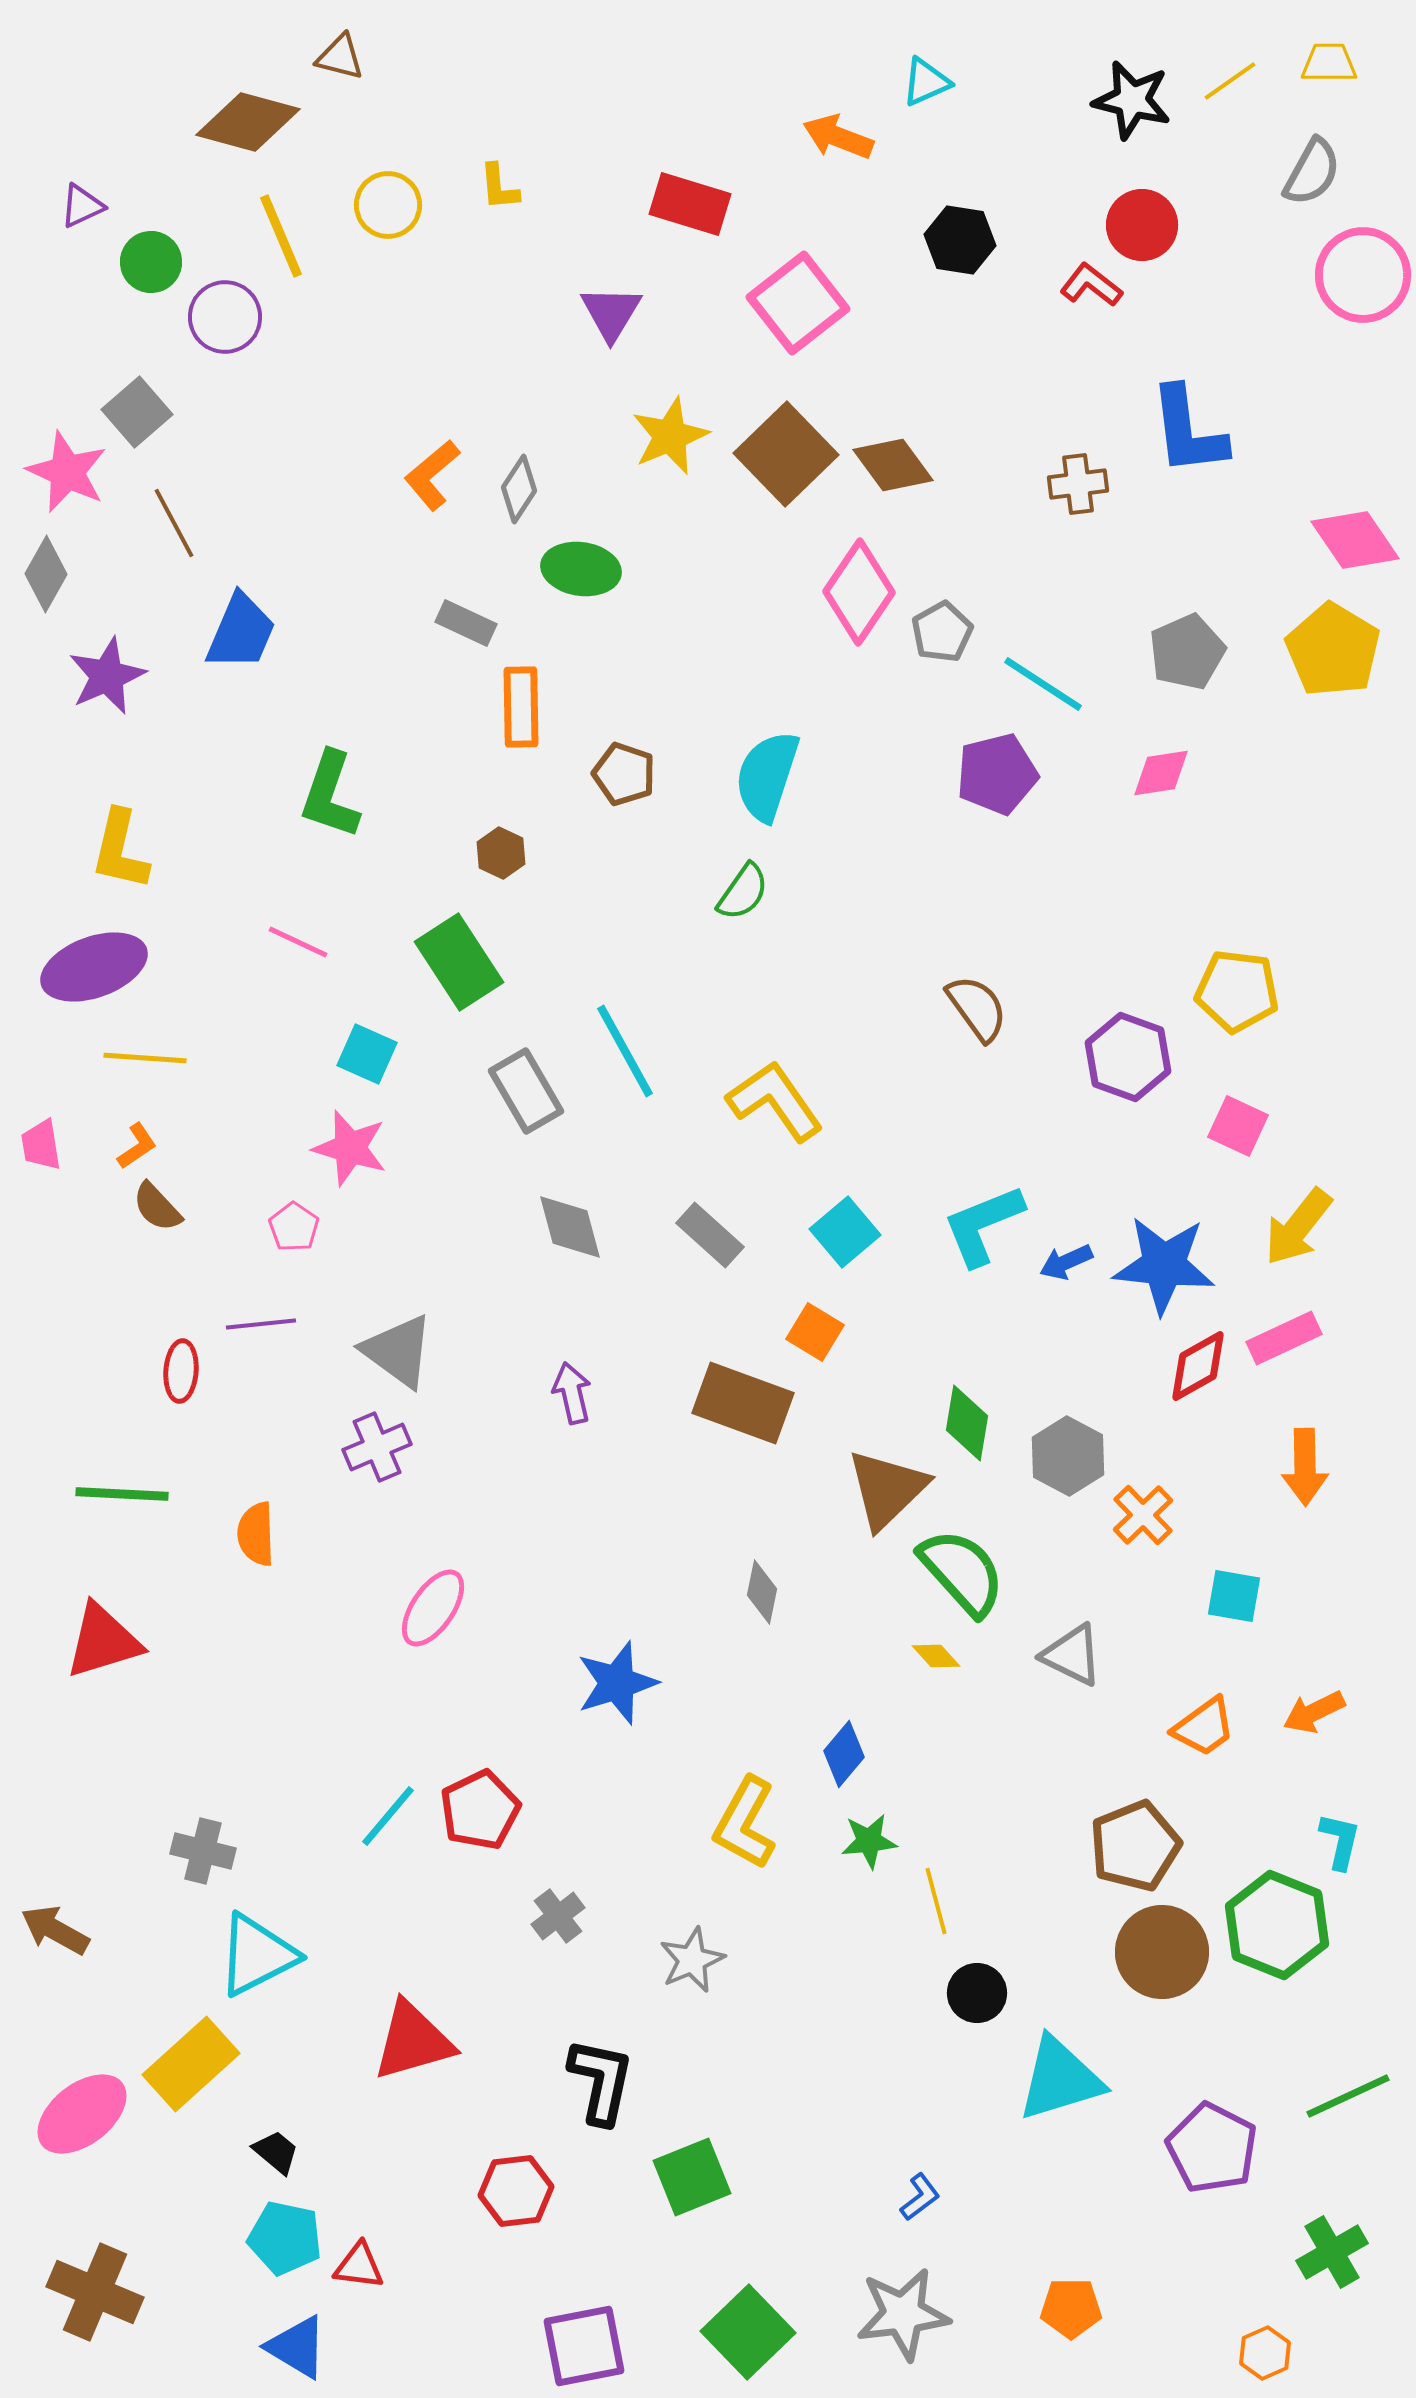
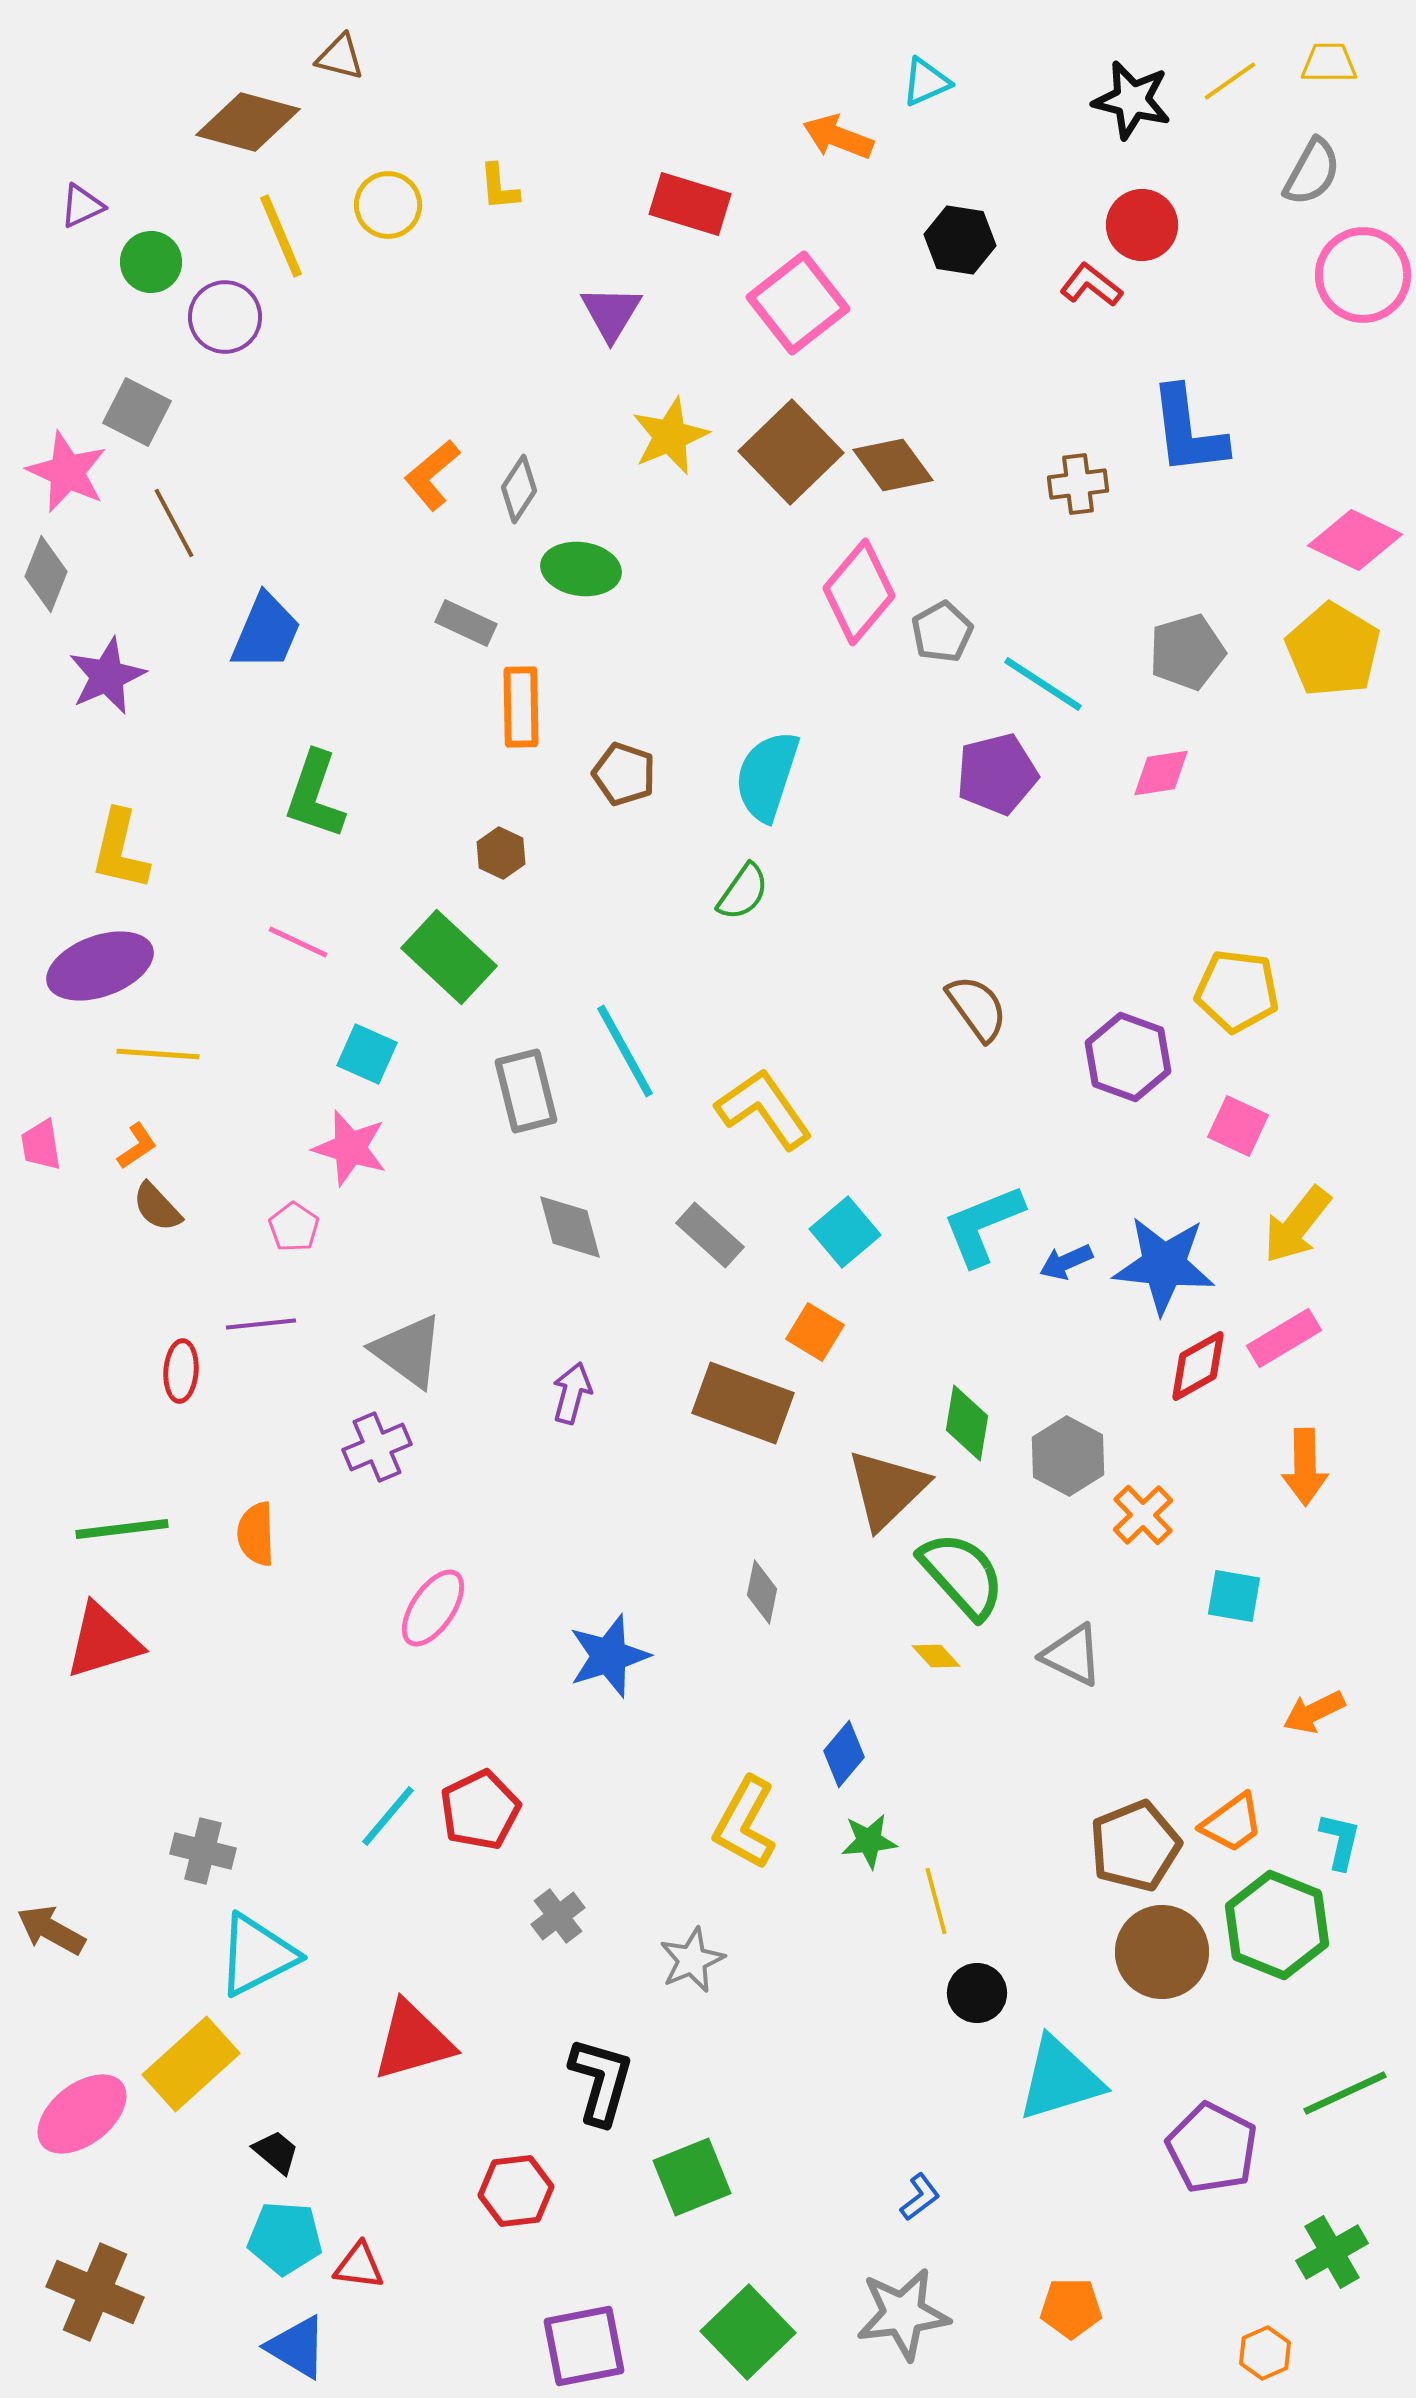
gray square at (137, 412): rotated 22 degrees counterclockwise
brown square at (786, 454): moved 5 px right, 2 px up
pink diamond at (1355, 540): rotated 30 degrees counterclockwise
gray diamond at (46, 574): rotated 8 degrees counterclockwise
pink diamond at (859, 592): rotated 6 degrees clockwise
blue trapezoid at (241, 632): moved 25 px right
gray pentagon at (1187, 652): rotated 8 degrees clockwise
green L-shape at (330, 795): moved 15 px left
green rectangle at (459, 962): moved 10 px left, 5 px up; rotated 14 degrees counterclockwise
purple ellipse at (94, 967): moved 6 px right, 1 px up
yellow line at (145, 1058): moved 13 px right, 4 px up
gray rectangle at (526, 1091): rotated 16 degrees clockwise
yellow L-shape at (775, 1101): moved 11 px left, 8 px down
yellow arrow at (1298, 1227): moved 1 px left, 2 px up
pink rectangle at (1284, 1338): rotated 6 degrees counterclockwise
gray triangle at (398, 1351): moved 10 px right
purple arrow at (572, 1393): rotated 28 degrees clockwise
green line at (122, 1494): moved 35 px down; rotated 10 degrees counterclockwise
green semicircle at (962, 1572): moved 3 px down
blue star at (617, 1683): moved 8 px left, 27 px up
orange trapezoid at (1204, 1727): moved 28 px right, 96 px down
brown arrow at (55, 1930): moved 4 px left
black L-shape at (601, 2081): rotated 4 degrees clockwise
green line at (1348, 2096): moved 3 px left, 3 px up
cyan pentagon at (285, 2238): rotated 8 degrees counterclockwise
